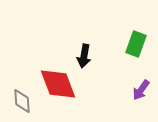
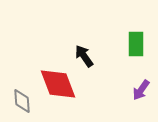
green rectangle: rotated 20 degrees counterclockwise
black arrow: rotated 135 degrees clockwise
